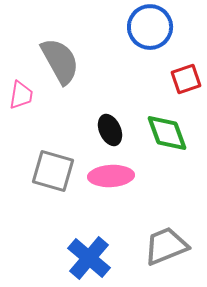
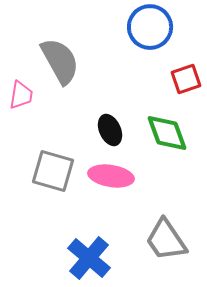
pink ellipse: rotated 12 degrees clockwise
gray trapezoid: moved 6 px up; rotated 102 degrees counterclockwise
